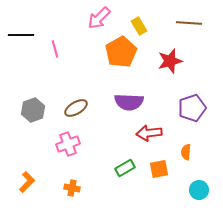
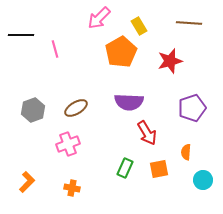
red arrow: moved 2 px left; rotated 115 degrees counterclockwise
green rectangle: rotated 36 degrees counterclockwise
cyan circle: moved 4 px right, 10 px up
